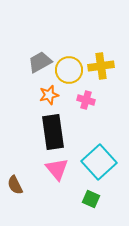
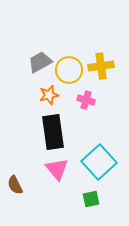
green square: rotated 36 degrees counterclockwise
